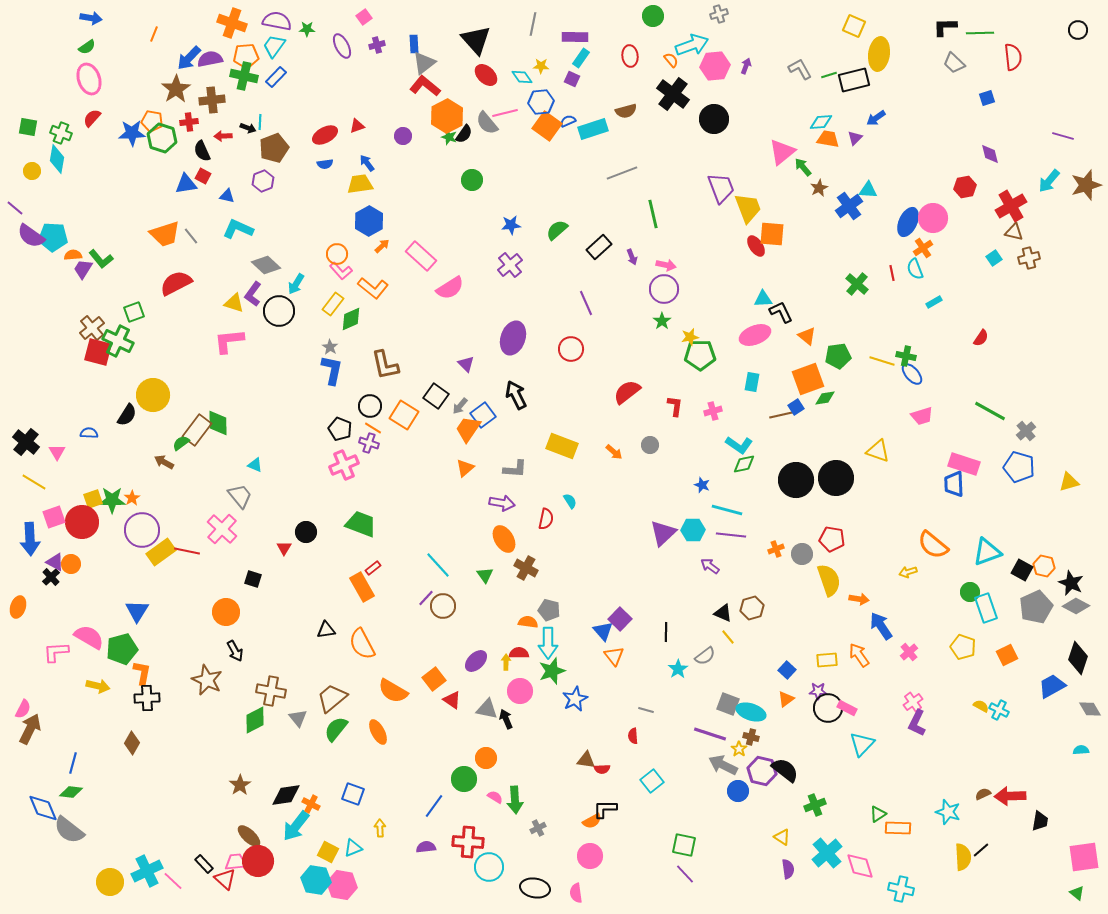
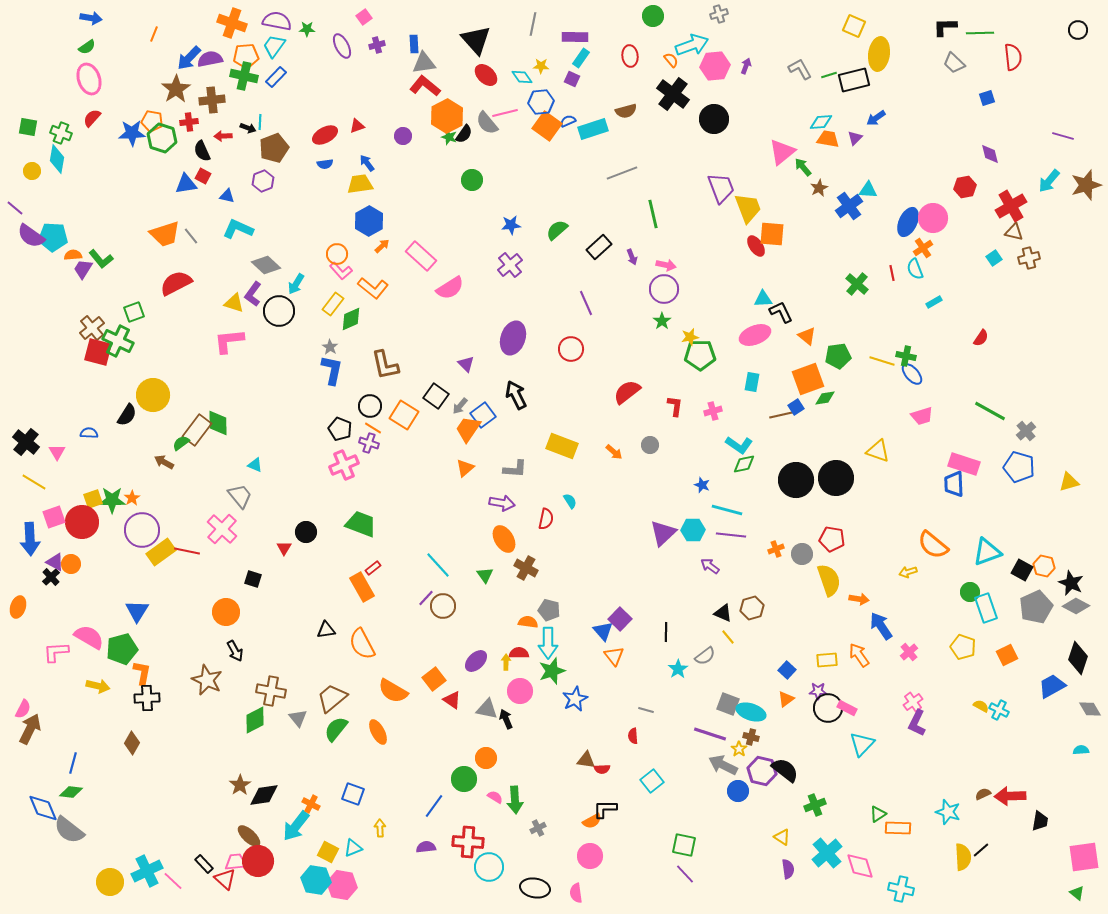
gray triangle at (424, 63): rotated 30 degrees clockwise
black diamond at (286, 795): moved 22 px left
